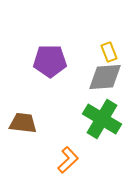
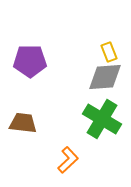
purple pentagon: moved 20 px left
